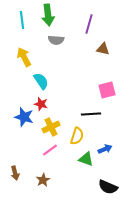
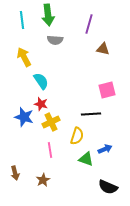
gray semicircle: moved 1 px left
yellow cross: moved 5 px up
pink line: rotated 63 degrees counterclockwise
